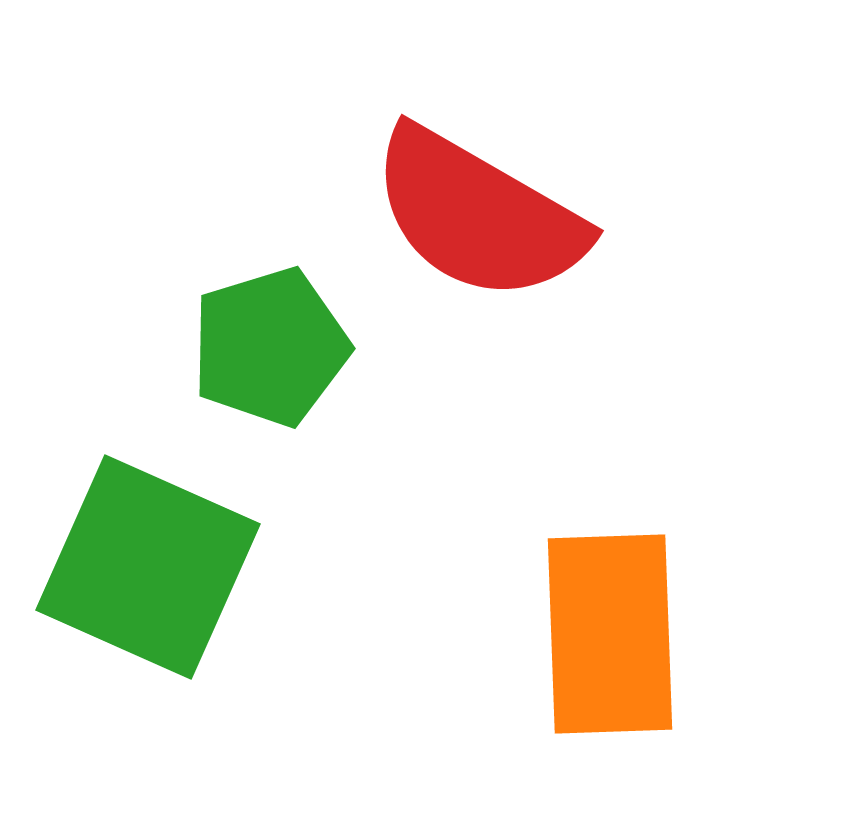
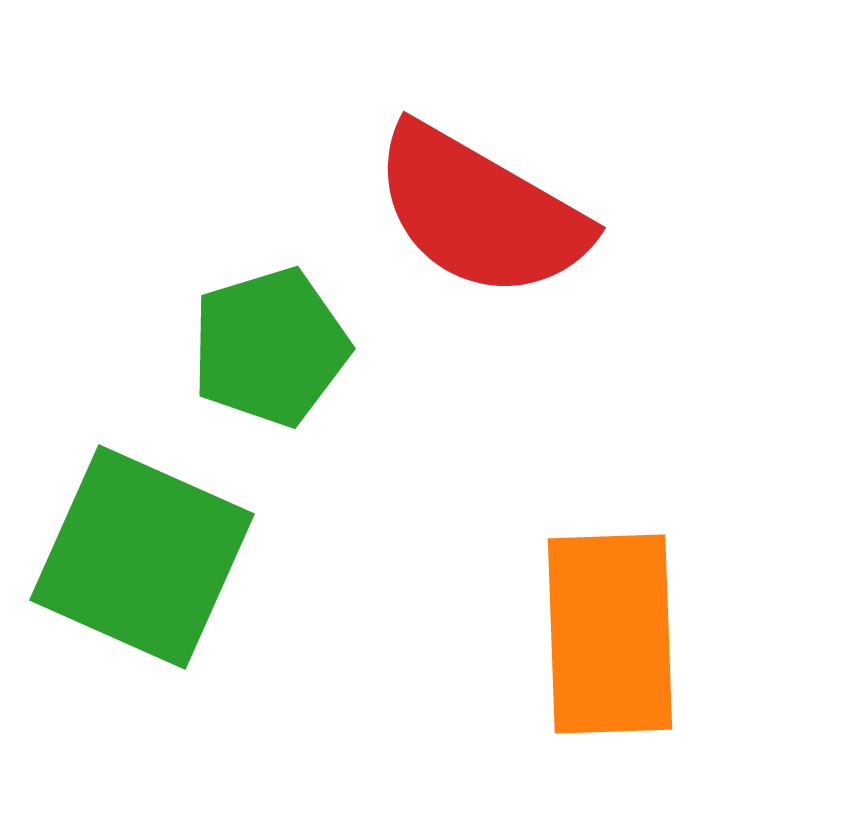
red semicircle: moved 2 px right, 3 px up
green square: moved 6 px left, 10 px up
